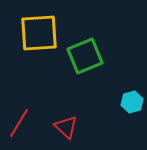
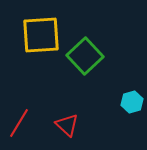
yellow square: moved 2 px right, 2 px down
green square: rotated 21 degrees counterclockwise
red triangle: moved 1 px right, 2 px up
